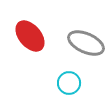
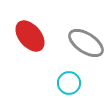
gray ellipse: rotated 9 degrees clockwise
